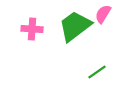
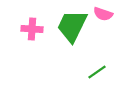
pink semicircle: rotated 102 degrees counterclockwise
green trapezoid: moved 3 px left; rotated 27 degrees counterclockwise
